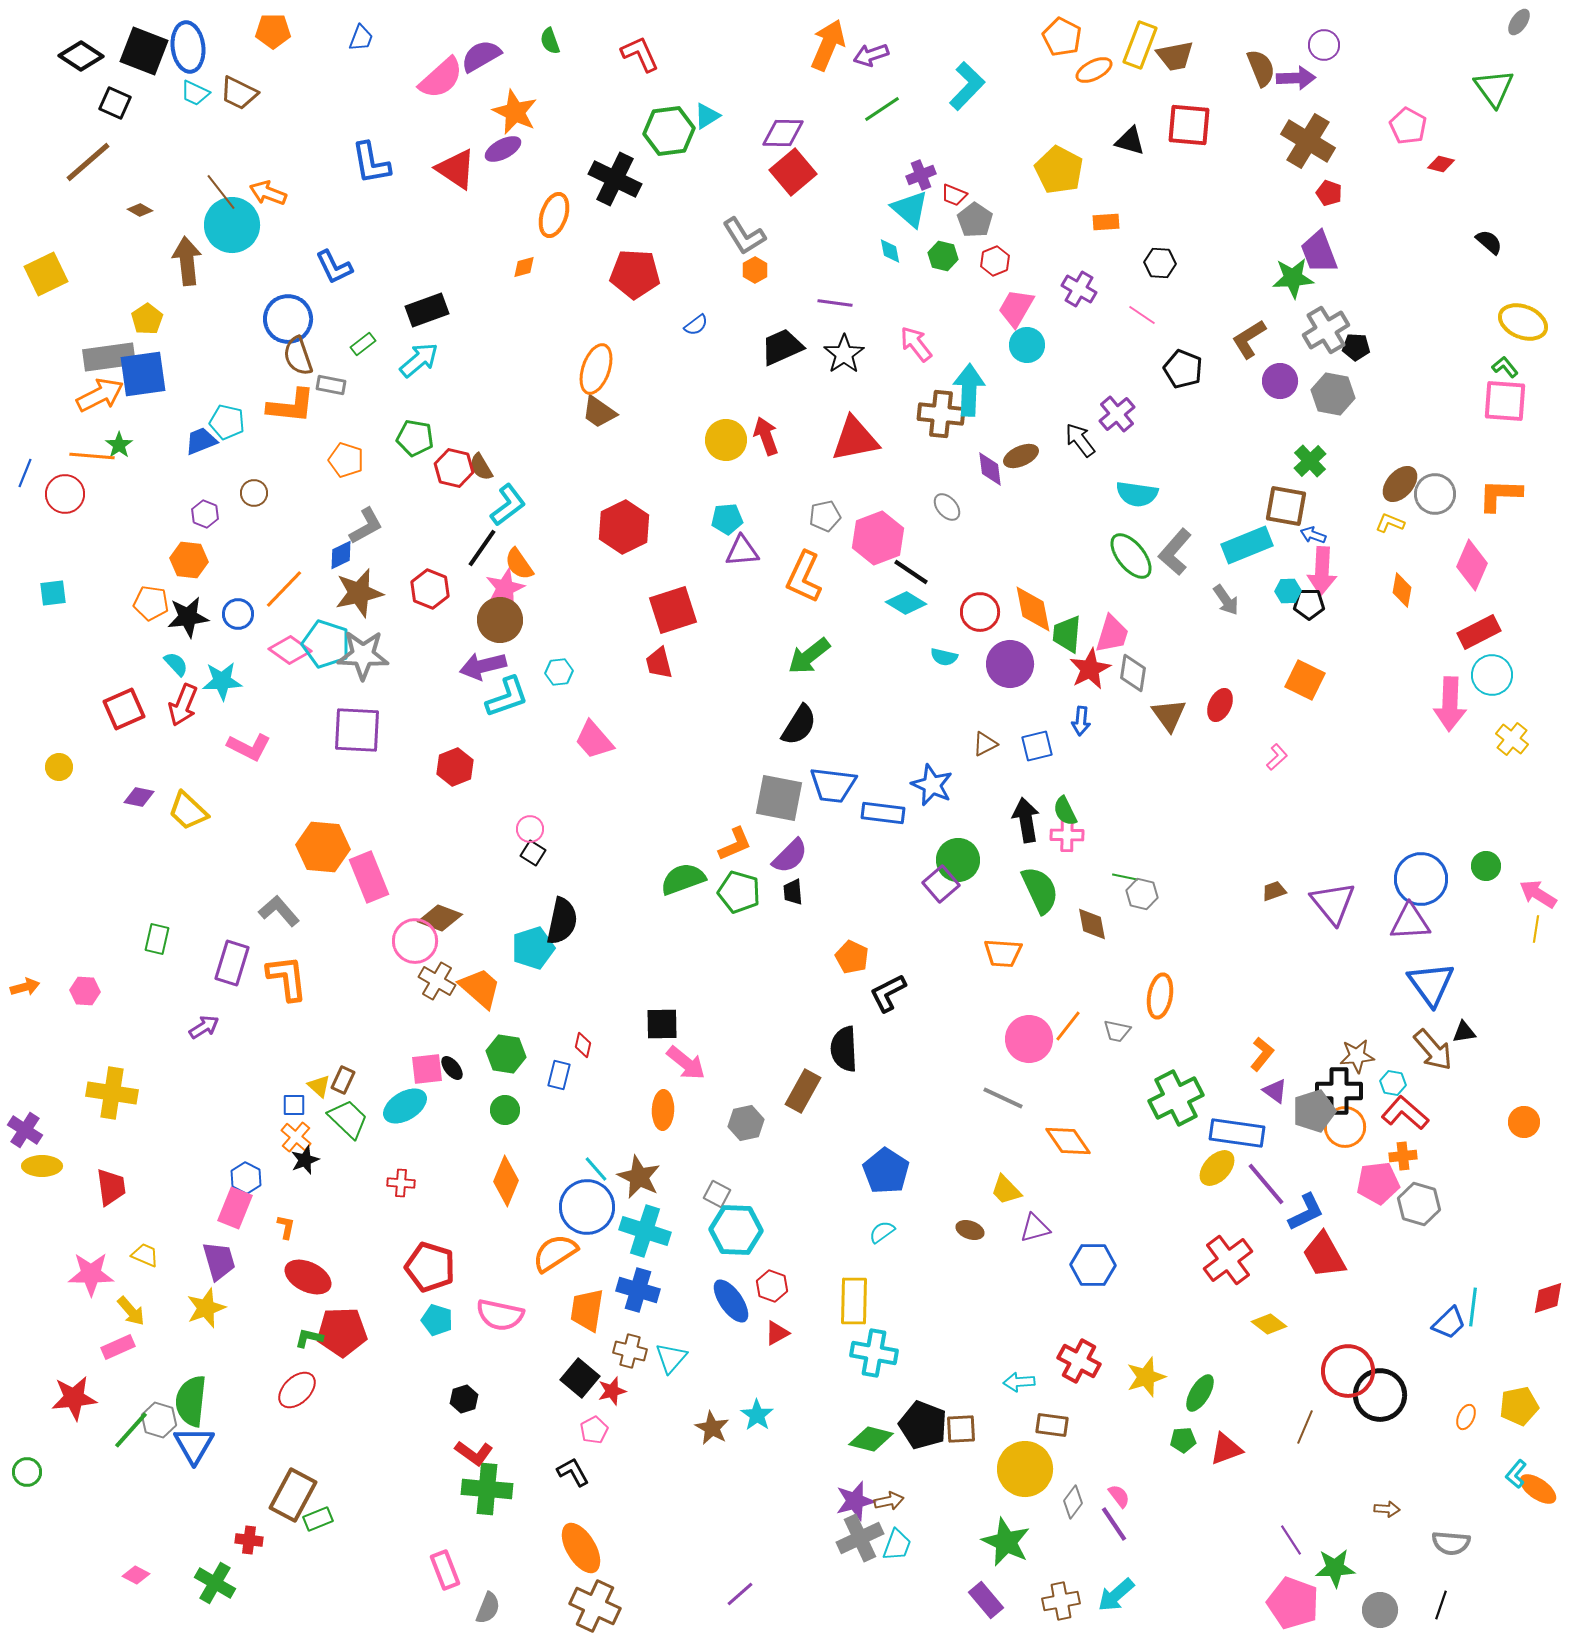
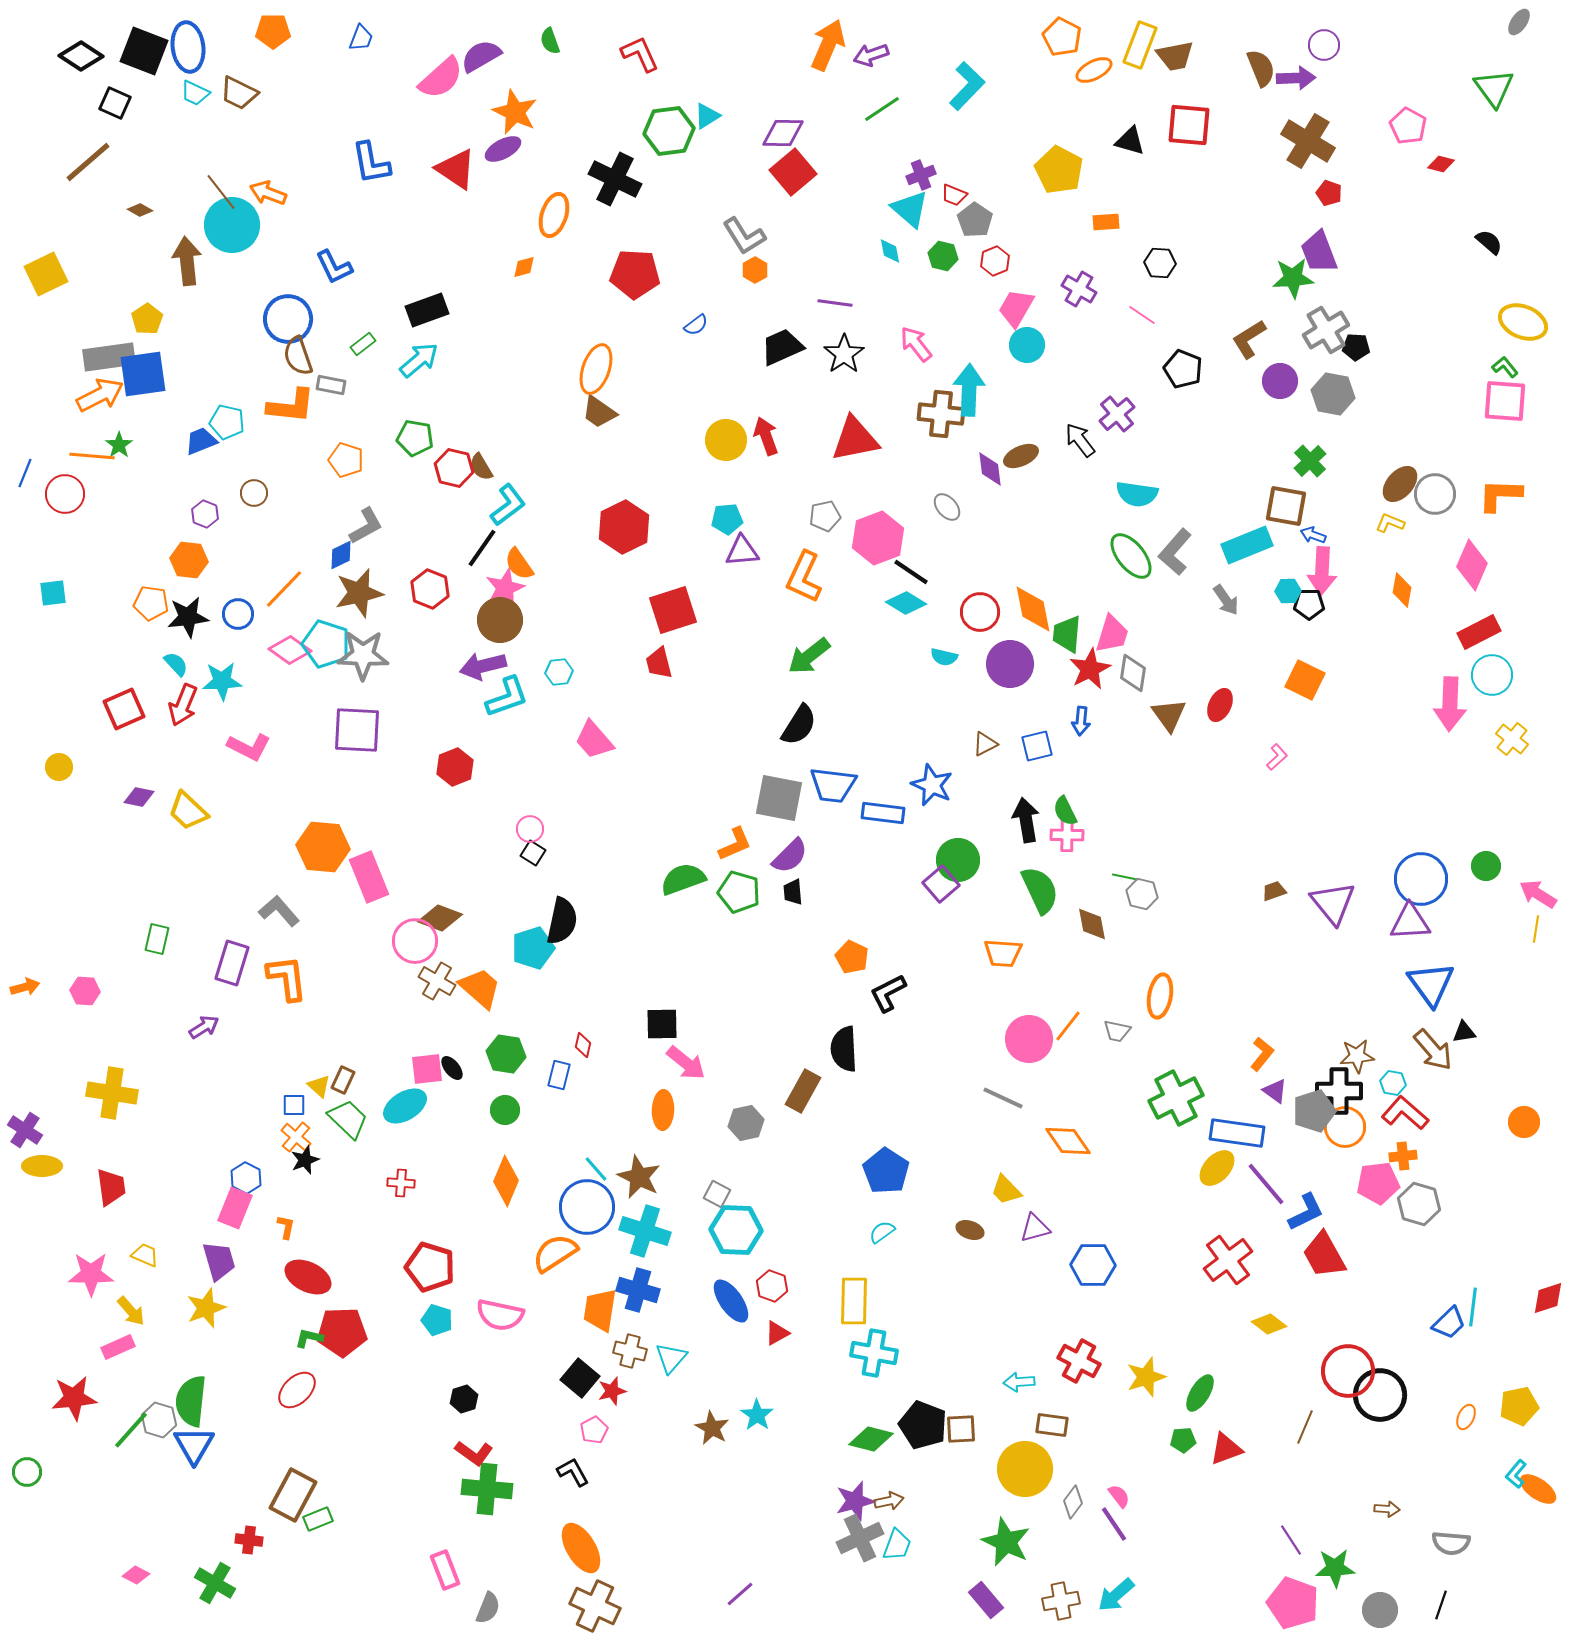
orange trapezoid at (587, 1310): moved 13 px right
